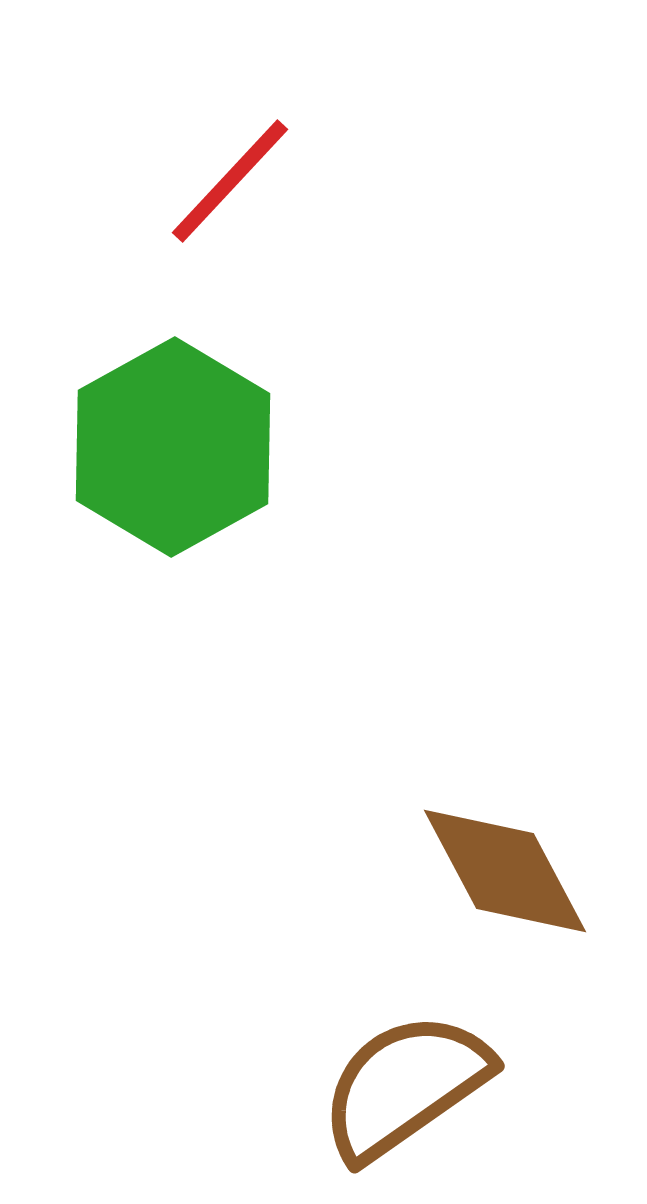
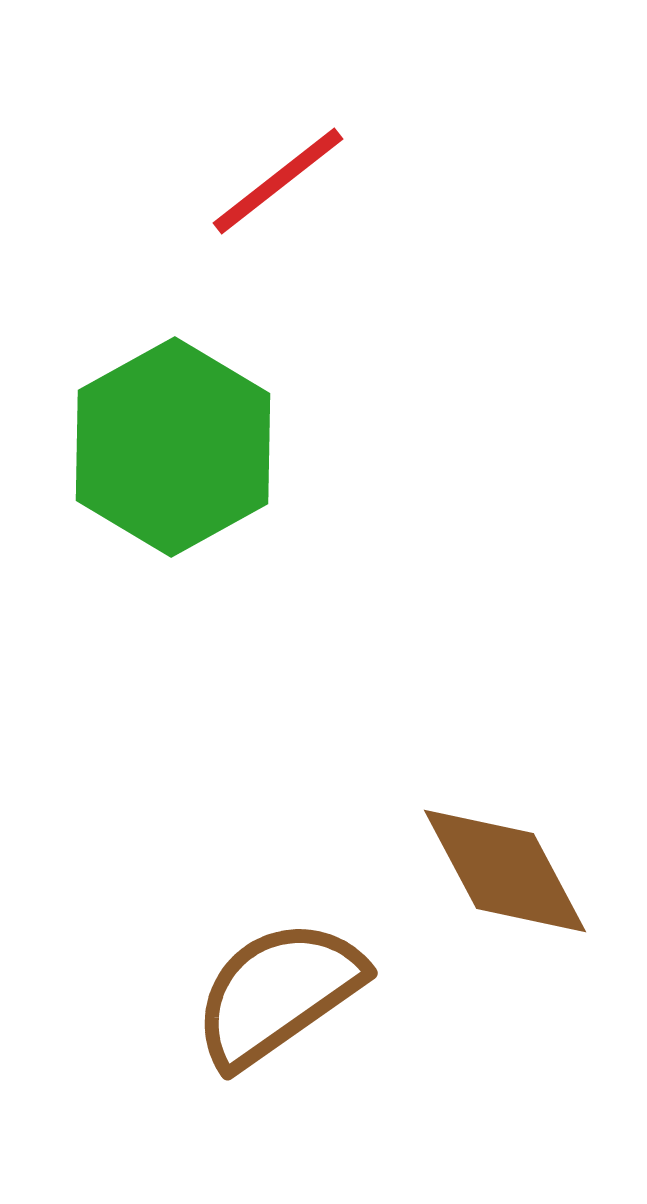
red line: moved 48 px right; rotated 9 degrees clockwise
brown semicircle: moved 127 px left, 93 px up
